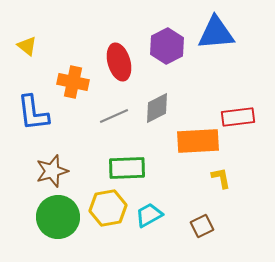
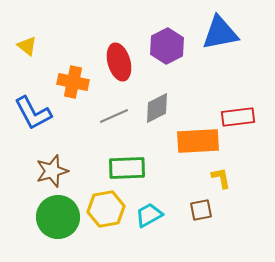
blue triangle: moved 4 px right; rotated 6 degrees counterclockwise
blue L-shape: rotated 21 degrees counterclockwise
yellow hexagon: moved 2 px left, 1 px down
brown square: moved 1 px left, 16 px up; rotated 15 degrees clockwise
